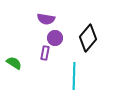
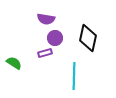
black diamond: rotated 28 degrees counterclockwise
purple rectangle: rotated 64 degrees clockwise
